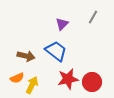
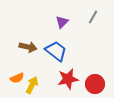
purple triangle: moved 2 px up
brown arrow: moved 2 px right, 9 px up
red circle: moved 3 px right, 2 px down
